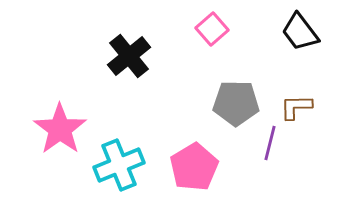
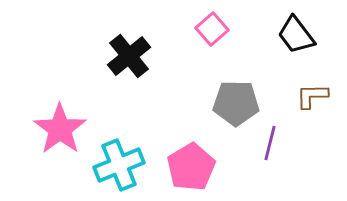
black trapezoid: moved 4 px left, 3 px down
brown L-shape: moved 16 px right, 11 px up
pink pentagon: moved 3 px left
